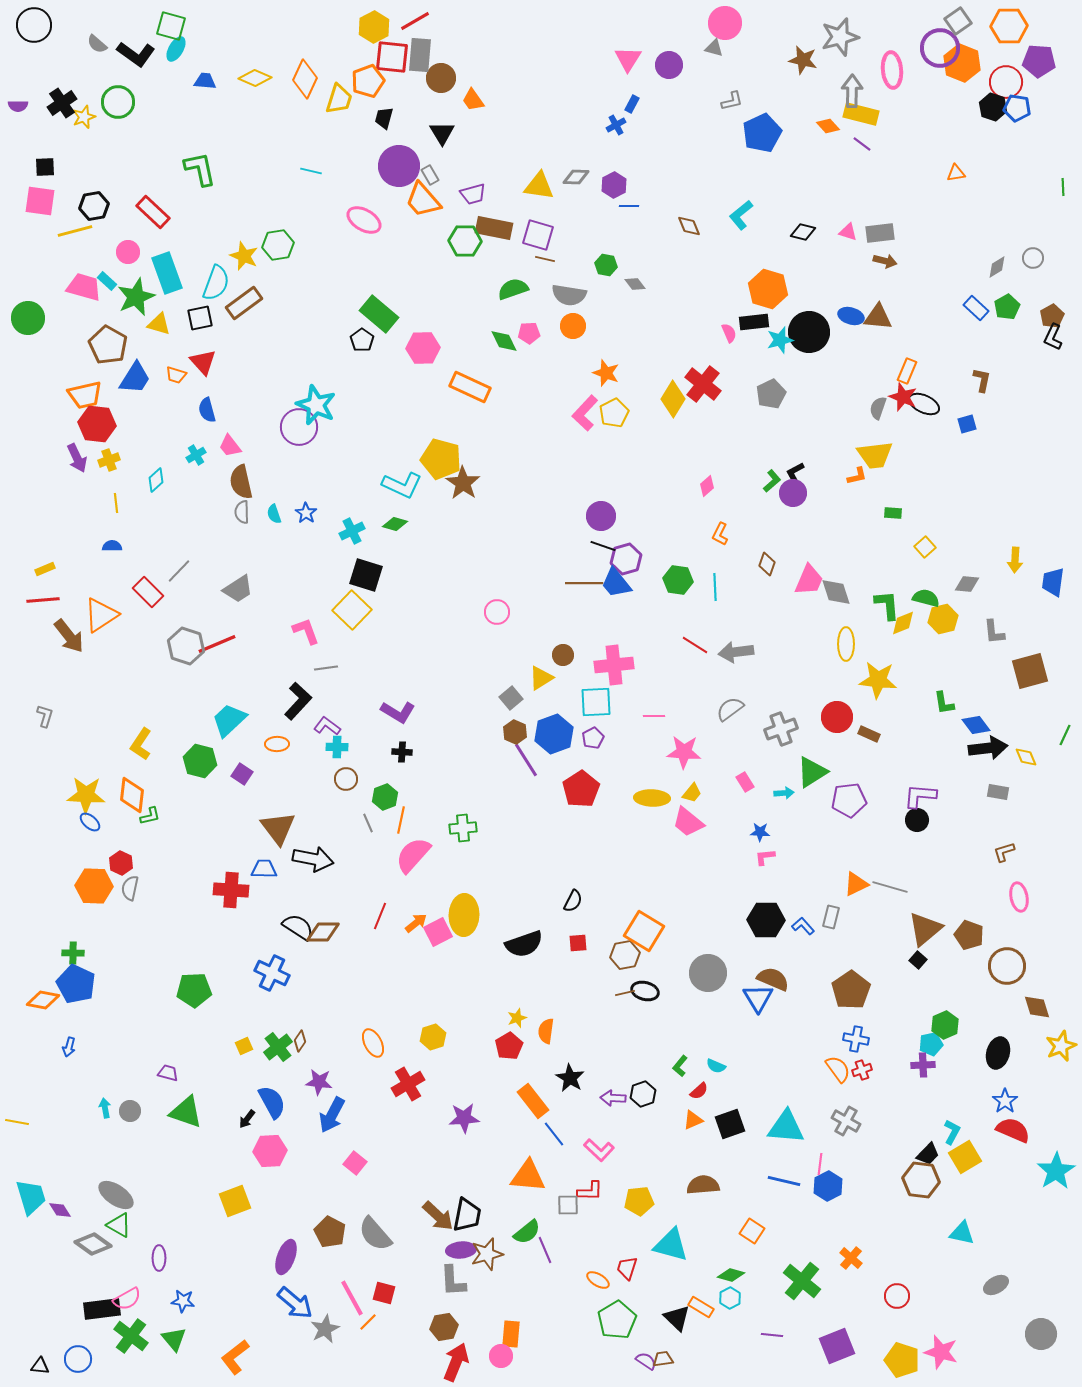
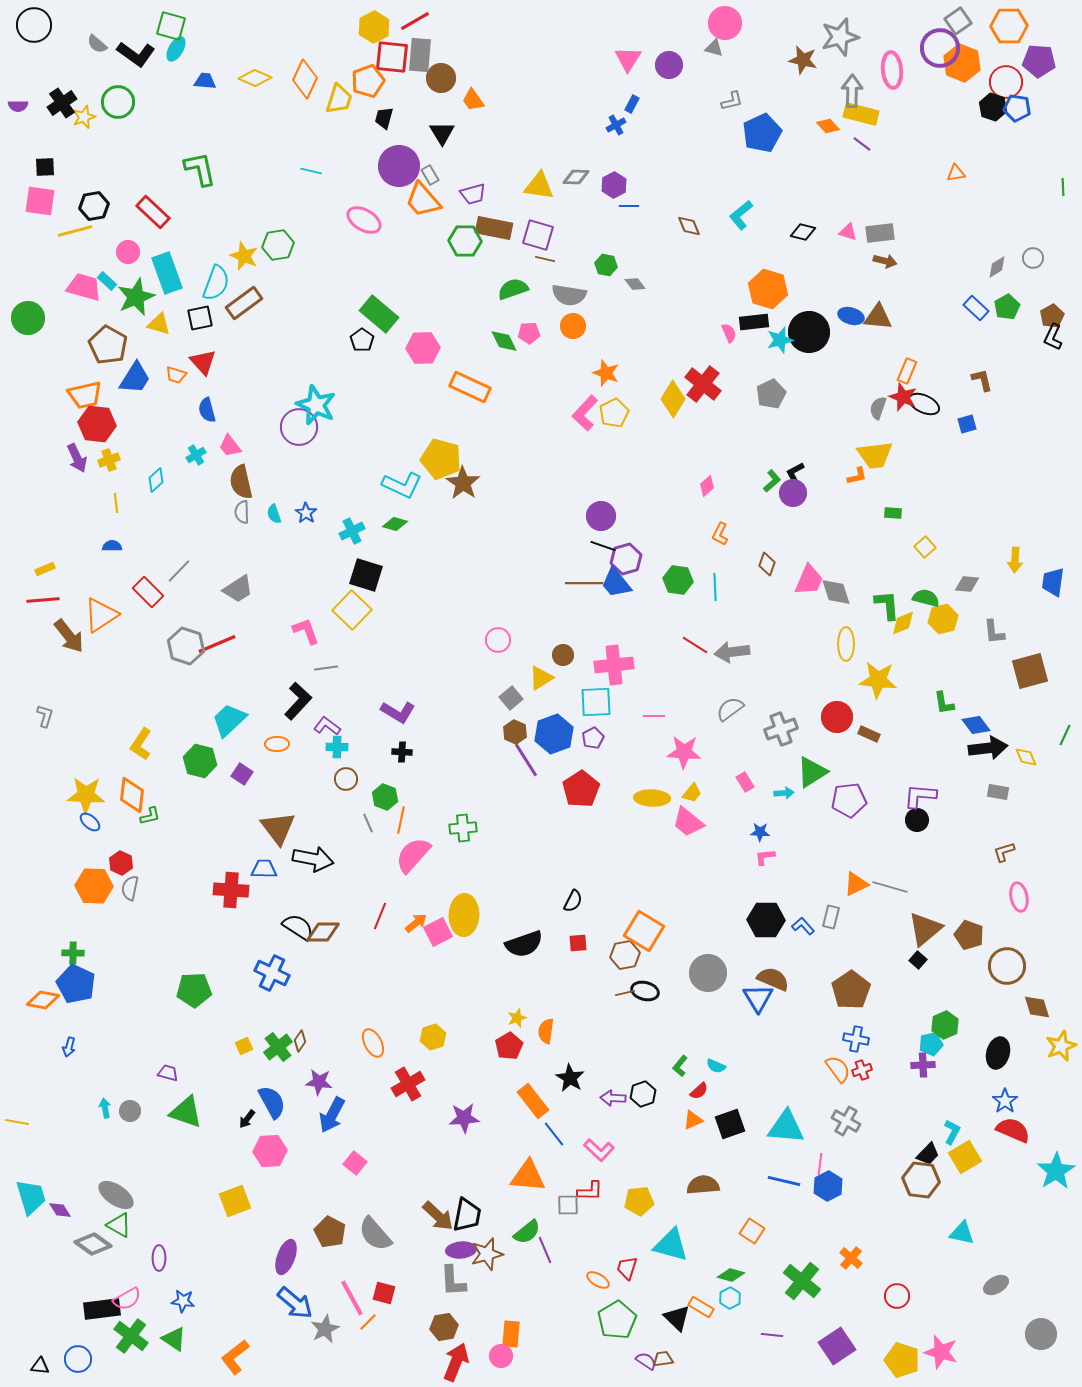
brown L-shape at (982, 380): rotated 25 degrees counterclockwise
pink circle at (497, 612): moved 1 px right, 28 px down
gray arrow at (736, 652): moved 4 px left
green hexagon at (385, 797): rotated 20 degrees counterclockwise
green triangle at (174, 1339): rotated 16 degrees counterclockwise
purple square at (837, 1346): rotated 12 degrees counterclockwise
